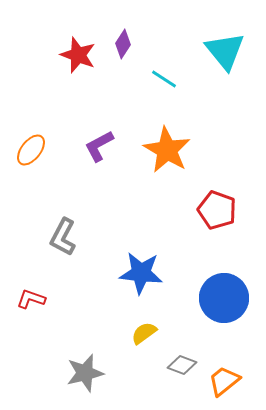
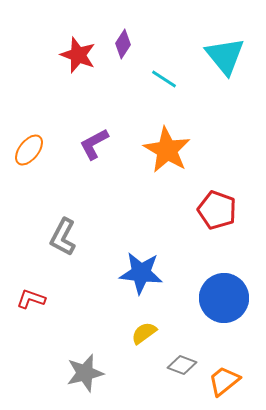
cyan triangle: moved 5 px down
purple L-shape: moved 5 px left, 2 px up
orange ellipse: moved 2 px left
